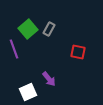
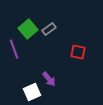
gray rectangle: rotated 24 degrees clockwise
white square: moved 4 px right
